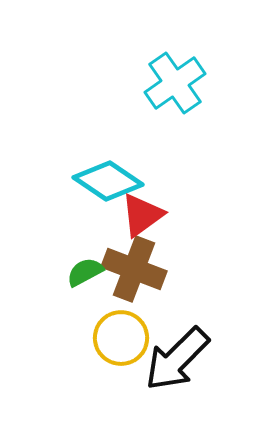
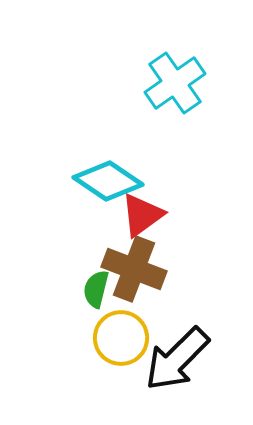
green semicircle: moved 11 px right, 17 px down; rotated 48 degrees counterclockwise
